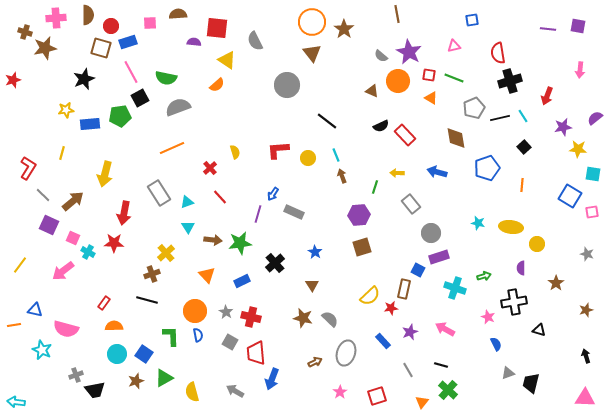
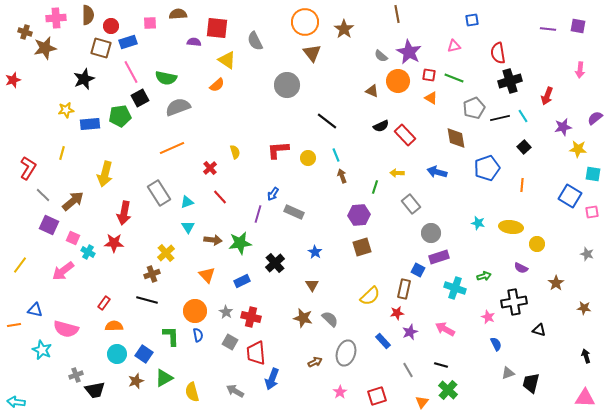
orange circle at (312, 22): moved 7 px left
purple semicircle at (521, 268): rotated 64 degrees counterclockwise
red star at (391, 308): moved 6 px right, 5 px down
brown star at (586, 310): moved 2 px left, 2 px up; rotated 24 degrees clockwise
